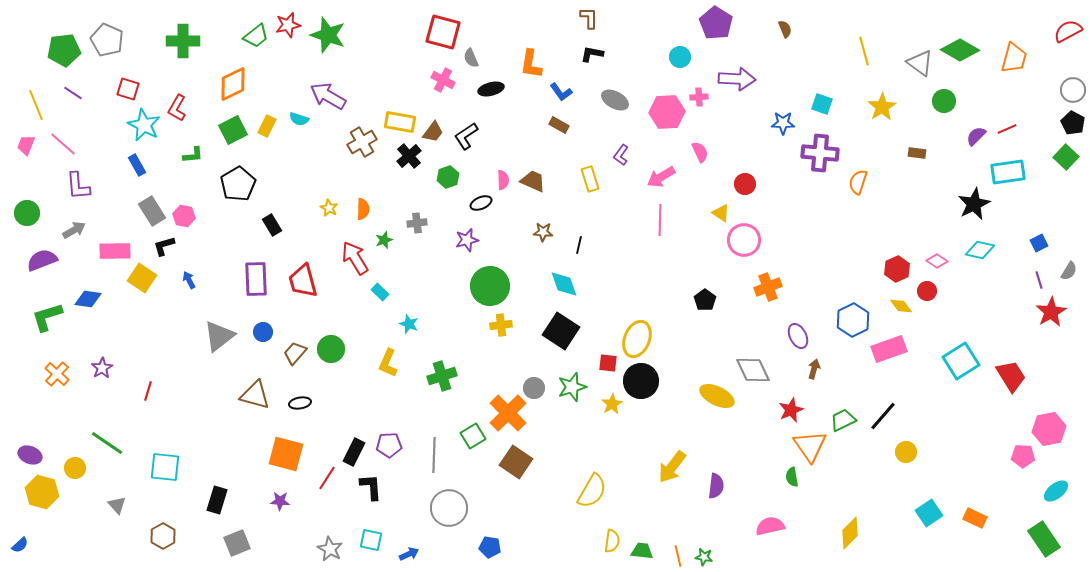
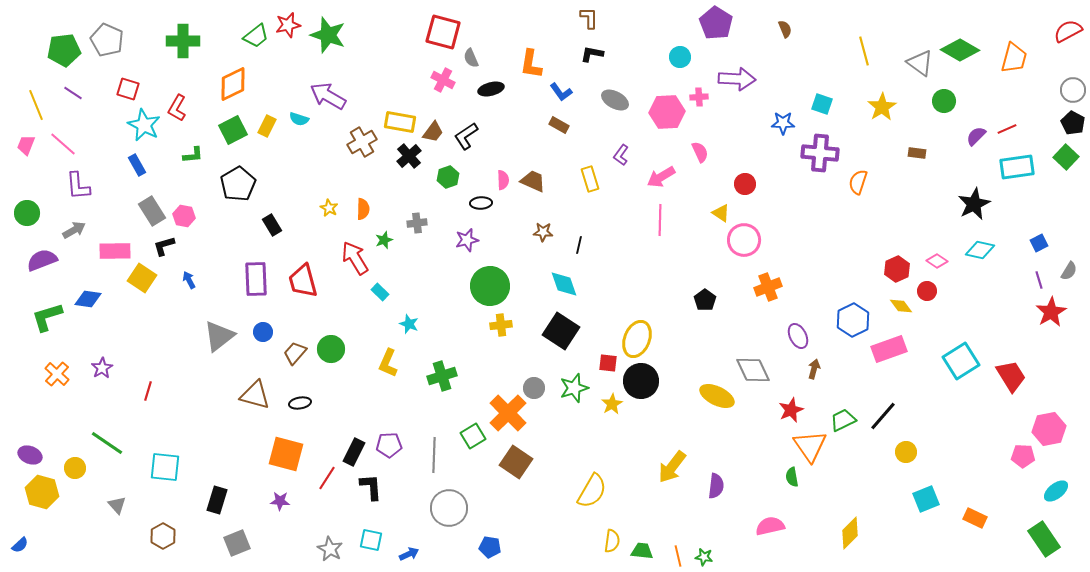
cyan rectangle at (1008, 172): moved 9 px right, 5 px up
black ellipse at (481, 203): rotated 20 degrees clockwise
green star at (572, 387): moved 2 px right, 1 px down
cyan square at (929, 513): moved 3 px left, 14 px up; rotated 12 degrees clockwise
